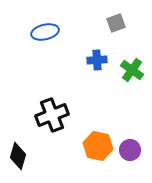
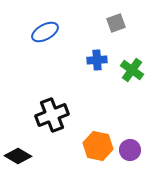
blue ellipse: rotated 16 degrees counterclockwise
black diamond: rotated 76 degrees counterclockwise
